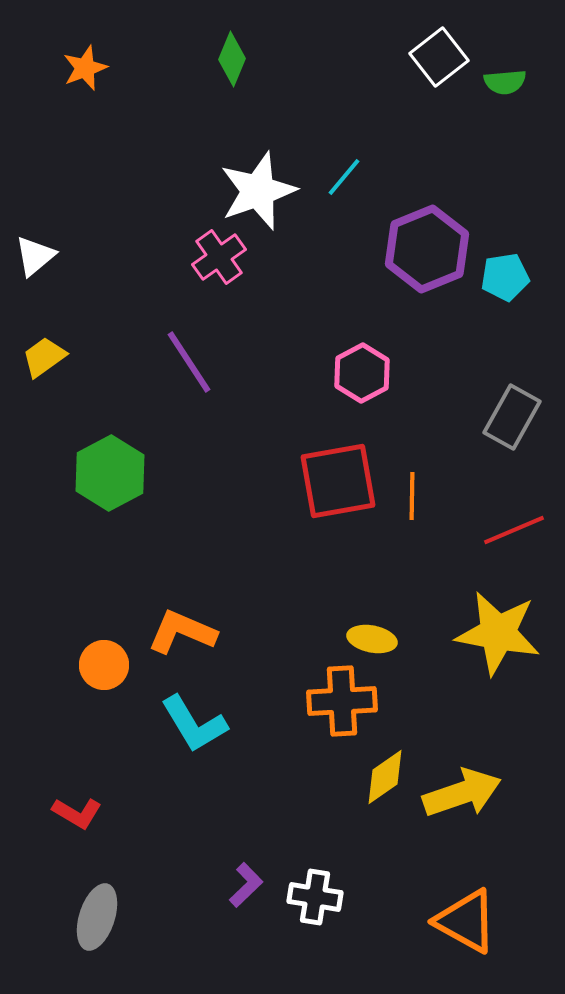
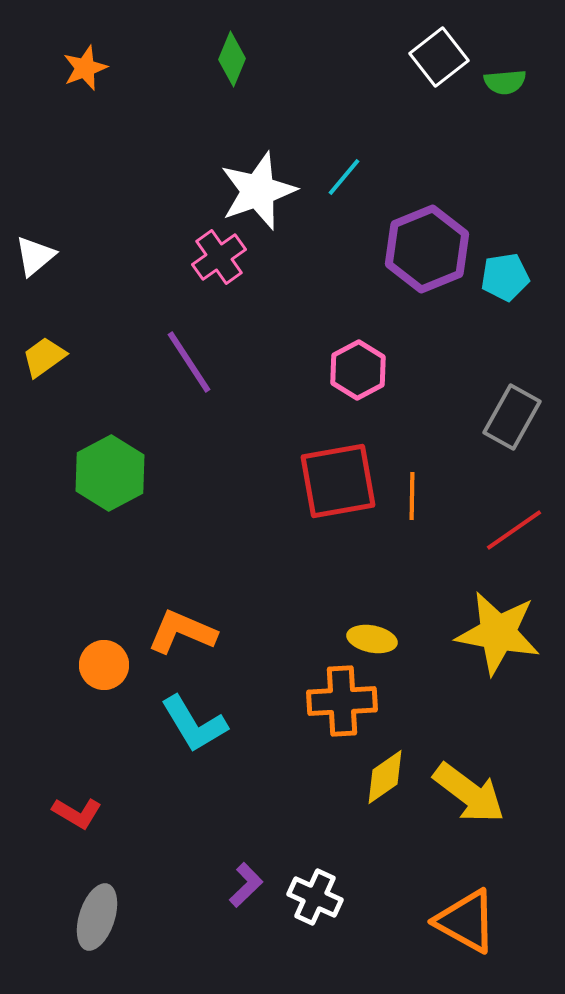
pink hexagon: moved 4 px left, 3 px up
red line: rotated 12 degrees counterclockwise
yellow arrow: moved 7 px right; rotated 56 degrees clockwise
white cross: rotated 16 degrees clockwise
